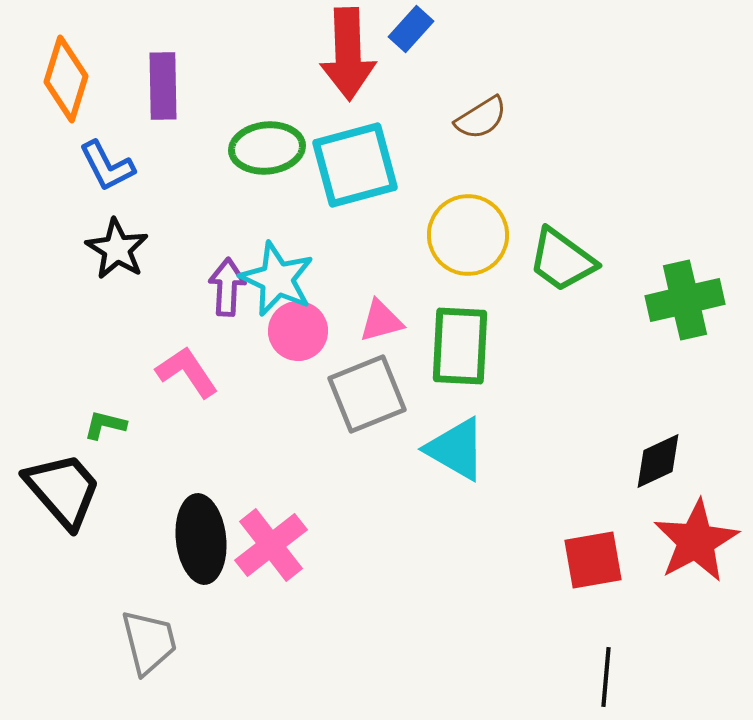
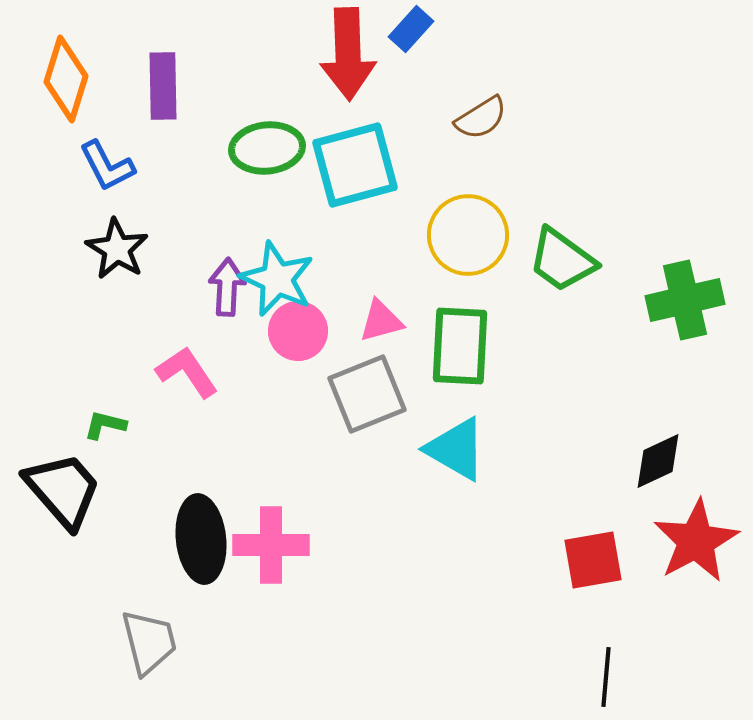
pink cross: rotated 38 degrees clockwise
